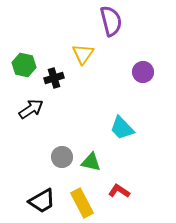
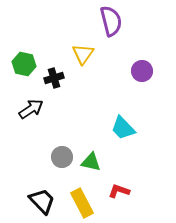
green hexagon: moved 1 px up
purple circle: moved 1 px left, 1 px up
cyan trapezoid: moved 1 px right
red L-shape: rotated 15 degrees counterclockwise
black trapezoid: rotated 104 degrees counterclockwise
